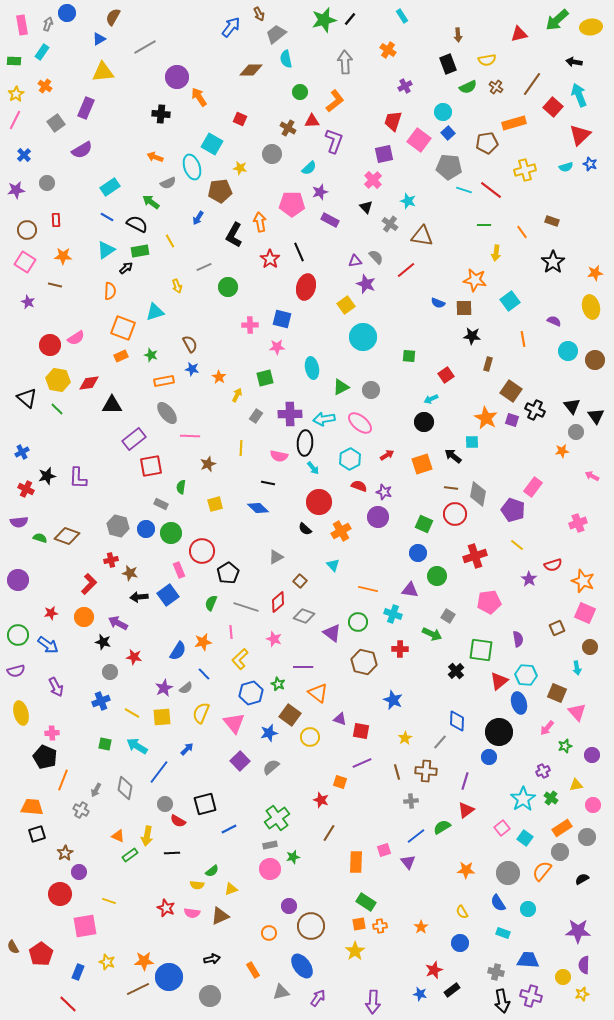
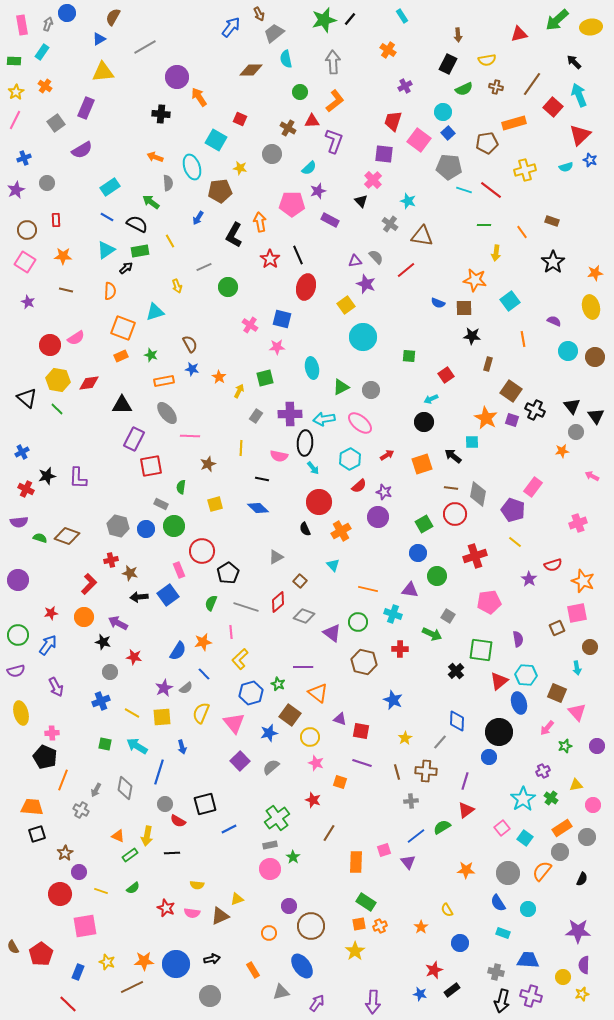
gray trapezoid at (276, 34): moved 2 px left, 1 px up
gray arrow at (345, 62): moved 12 px left
black arrow at (574, 62): rotated 35 degrees clockwise
black rectangle at (448, 64): rotated 48 degrees clockwise
green semicircle at (468, 87): moved 4 px left, 2 px down
brown cross at (496, 87): rotated 24 degrees counterclockwise
yellow star at (16, 94): moved 2 px up
cyan square at (212, 144): moved 4 px right, 4 px up
purple square at (384, 154): rotated 18 degrees clockwise
blue cross at (24, 155): moved 3 px down; rotated 24 degrees clockwise
blue star at (590, 164): moved 4 px up
gray semicircle at (168, 183): rotated 70 degrees counterclockwise
purple star at (16, 190): rotated 18 degrees counterclockwise
purple star at (320, 192): moved 2 px left, 1 px up
black triangle at (366, 207): moved 5 px left, 6 px up
black line at (299, 252): moved 1 px left, 3 px down
brown line at (55, 285): moved 11 px right, 5 px down
pink cross at (250, 325): rotated 35 degrees clockwise
brown circle at (595, 360): moved 3 px up
yellow arrow at (237, 395): moved 2 px right, 4 px up
black triangle at (112, 405): moved 10 px right
purple rectangle at (134, 439): rotated 25 degrees counterclockwise
black line at (268, 483): moved 6 px left, 4 px up
red semicircle at (359, 486): rotated 119 degrees clockwise
green square at (424, 524): rotated 36 degrees clockwise
black semicircle at (305, 529): rotated 24 degrees clockwise
green circle at (171, 533): moved 3 px right, 7 px up
yellow line at (517, 545): moved 2 px left, 3 px up
pink square at (585, 613): moved 8 px left; rotated 35 degrees counterclockwise
pink star at (274, 639): moved 42 px right, 124 px down
blue arrow at (48, 645): rotated 90 degrees counterclockwise
blue arrow at (187, 749): moved 5 px left, 2 px up; rotated 120 degrees clockwise
purple circle at (592, 755): moved 5 px right, 9 px up
purple line at (362, 763): rotated 42 degrees clockwise
blue line at (159, 772): rotated 20 degrees counterclockwise
red star at (321, 800): moved 8 px left
green star at (293, 857): rotated 24 degrees counterclockwise
green semicircle at (212, 871): moved 79 px left, 17 px down
black semicircle at (582, 879): rotated 144 degrees clockwise
yellow triangle at (231, 889): moved 6 px right, 10 px down
yellow line at (109, 901): moved 8 px left, 10 px up
yellow semicircle at (462, 912): moved 15 px left, 2 px up
orange cross at (380, 926): rotated 16 degrees counterclockwise
blue circle at (169, 977): moved 7 px right, 13 px up
brown line at (138, 989): moved 6 px left, 2 px up
purple arrow at (318, 998): moved 1 px left, 5 px down
black arrow at (502, 1001): rotated 25 degrees clockwise
